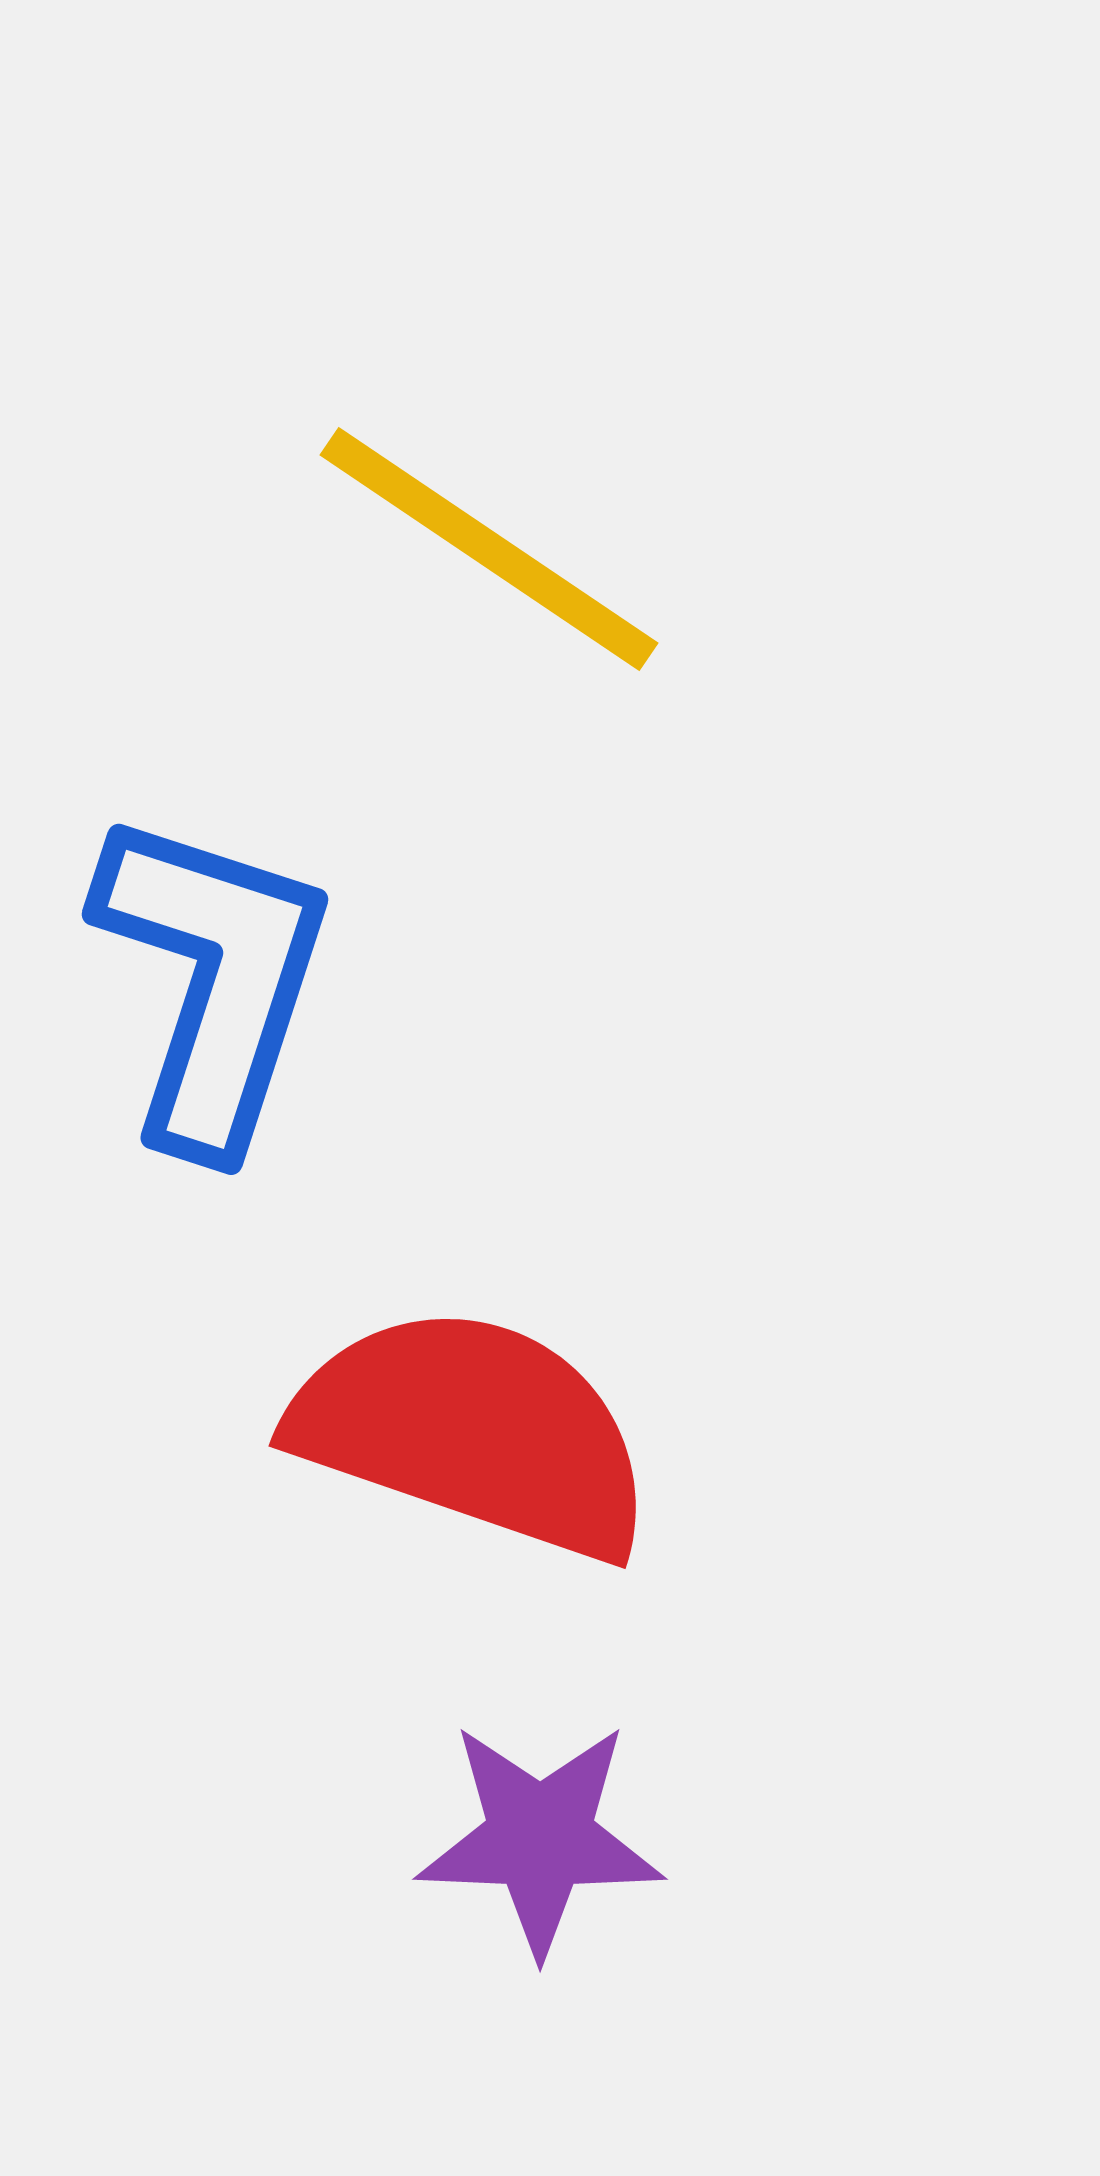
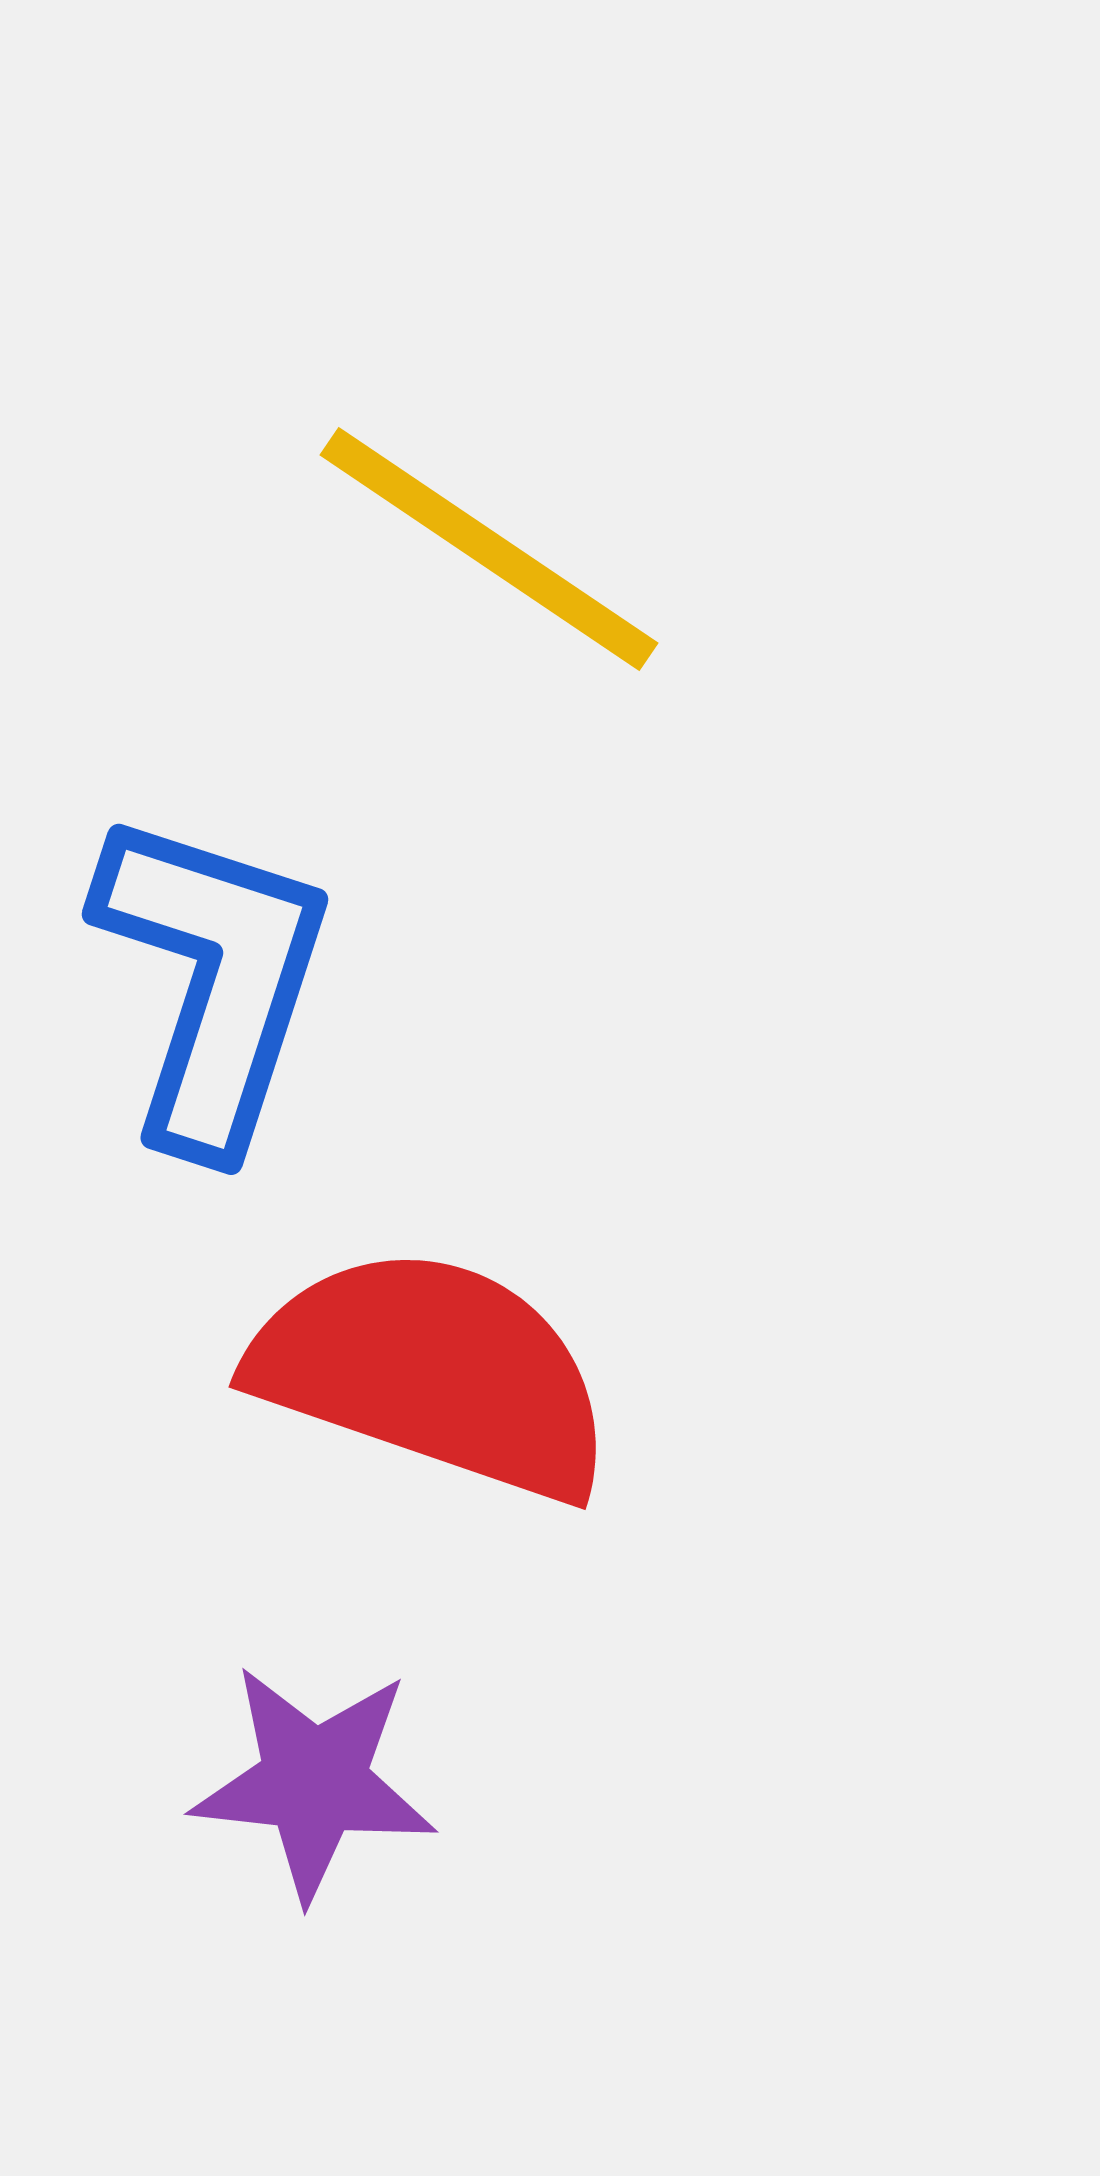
red semicircle: moved 40 px left, 59 px up
purple star: moved 226 px left, 56 px up; rotated 4 degrees clockwise
